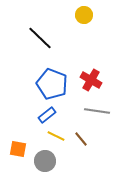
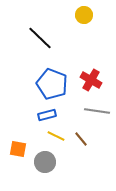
blue rectangle: rotated 24 degrees clockwise
gray circle: moved 1 px down
